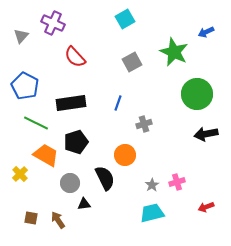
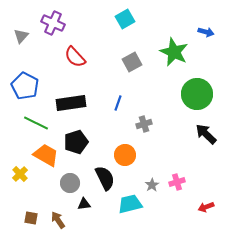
blue arrow: rotated 140 degrees counterclockwise
black arrow: rotated 55 degrees clockwise
cyan trapezoid: moved 22 px left, 9 px up
